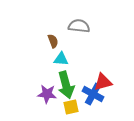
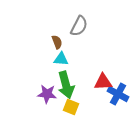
gray semicircle: rotated 110 degrees clockwise
brown semicircle: moved 4 px right, 1 px down
red triangle: rotated 12 degrees clockwise
blue cross: moved 25 px right
yellow square: rotated 35 degrees clockwise
